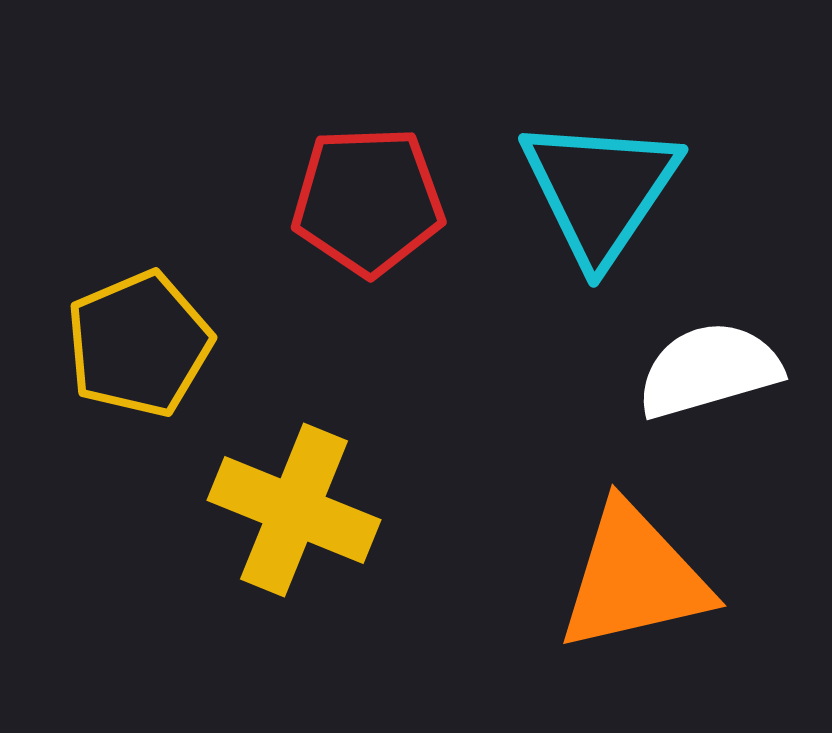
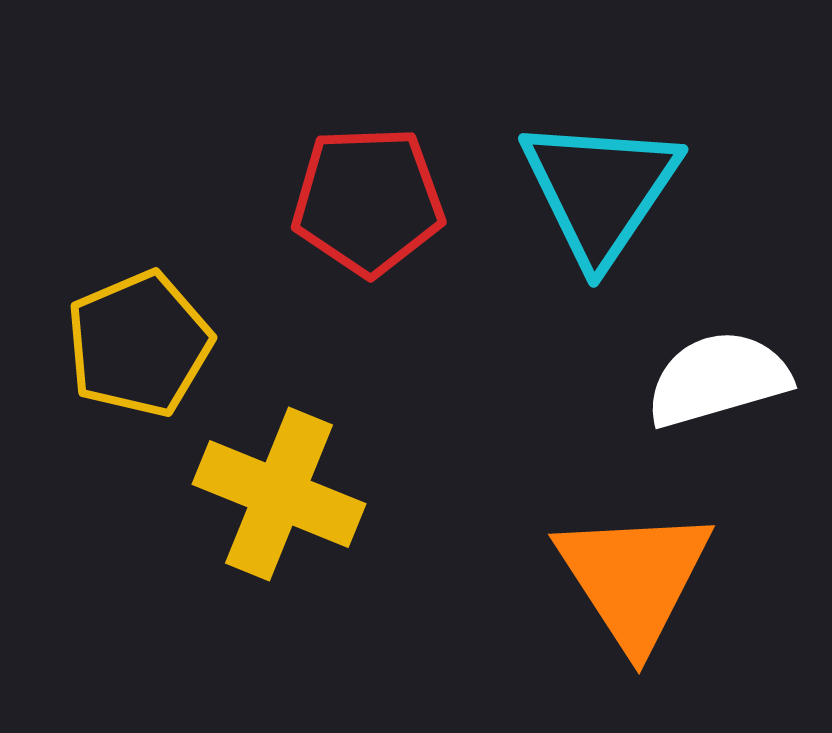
white semicircle: moved 9 px right, 9 px down
yellow cross: moved 15 px left, 16 px up
orange triangle: rotated 50 degrees counterclockwise
